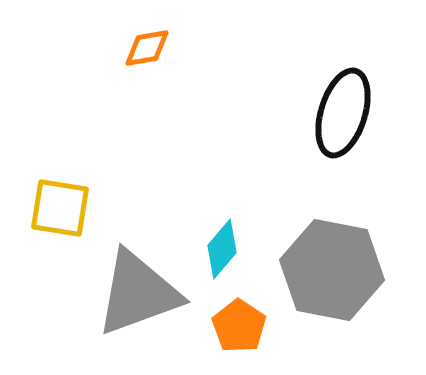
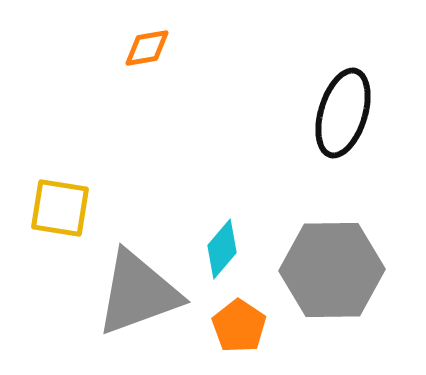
gray hexagon: rotated 12 degrees counterclockwise
